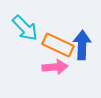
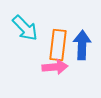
orange rectangle: rotated 72 degrees clockwise
